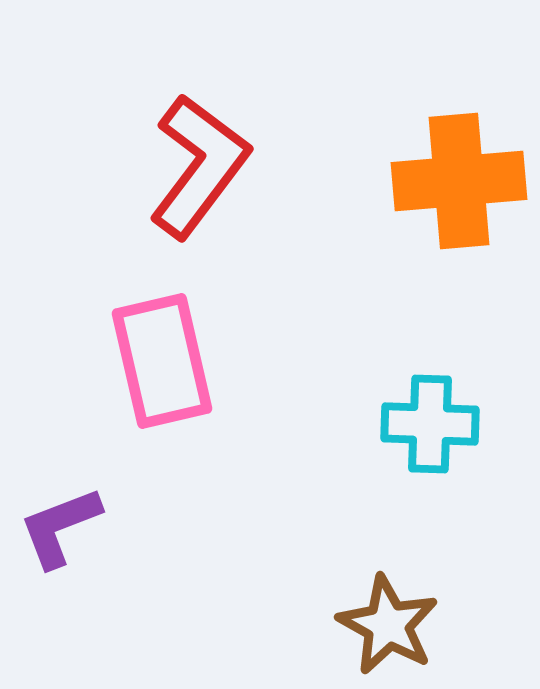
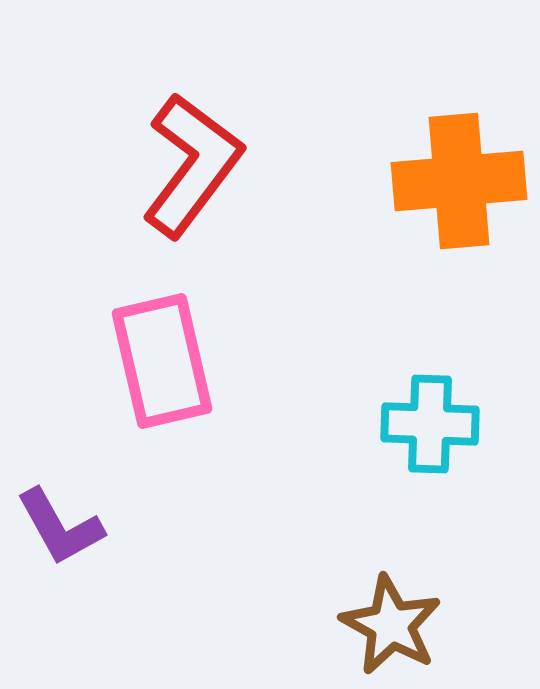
red L-shape: moved 7 px left, 1 px up
purple L-shape: rotated 98 degrees counterclockwise
brown star: moved 3 px right
